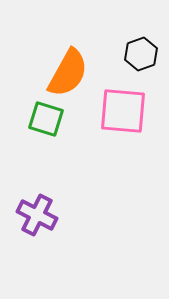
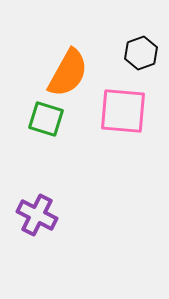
black hexagon: moved 1 px up
